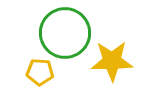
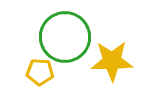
green circle: moved 4 px down
